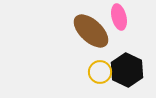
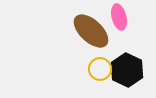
yellow circle: moved 3 px up
